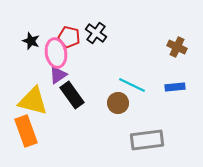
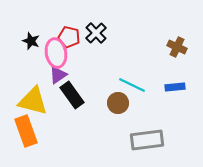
black cross: rotated 10 degrees clockwise
